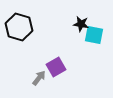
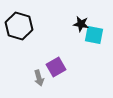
black hexagon: moved 1 px up
gray arrow: rotated 126 degrees clockwise
